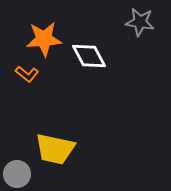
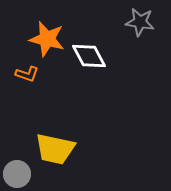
orange star: moved 3 px right; rotated 18 degrees clockwise
orange L-shape: rotated 20 degrees counterclockwise
